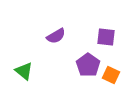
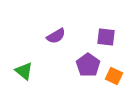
orange square: moved 3 px right, 1 px down
